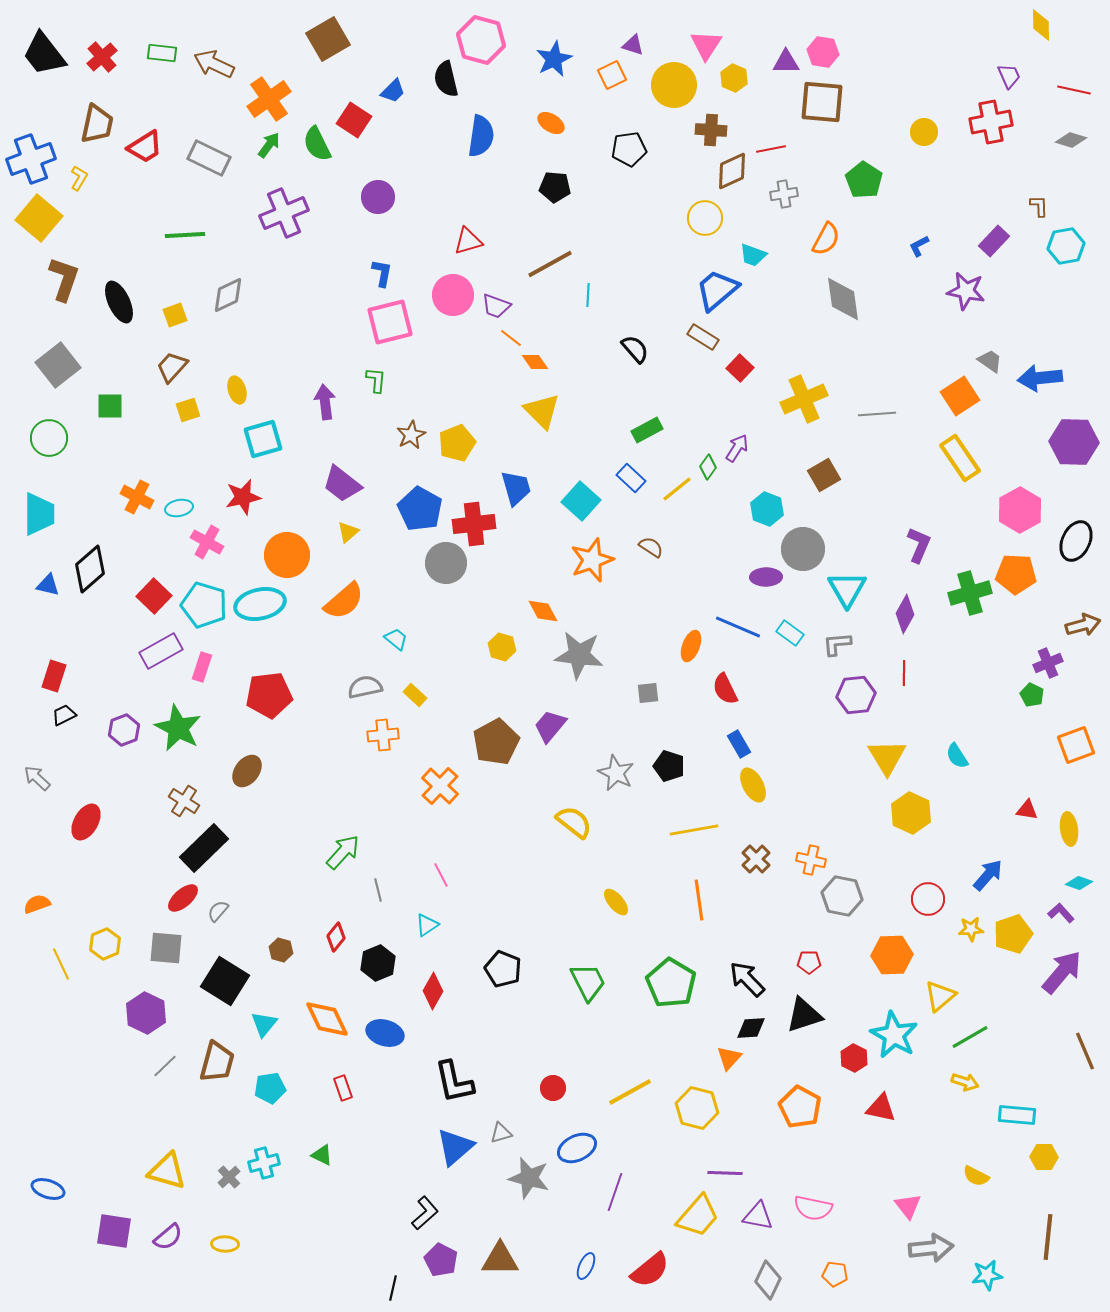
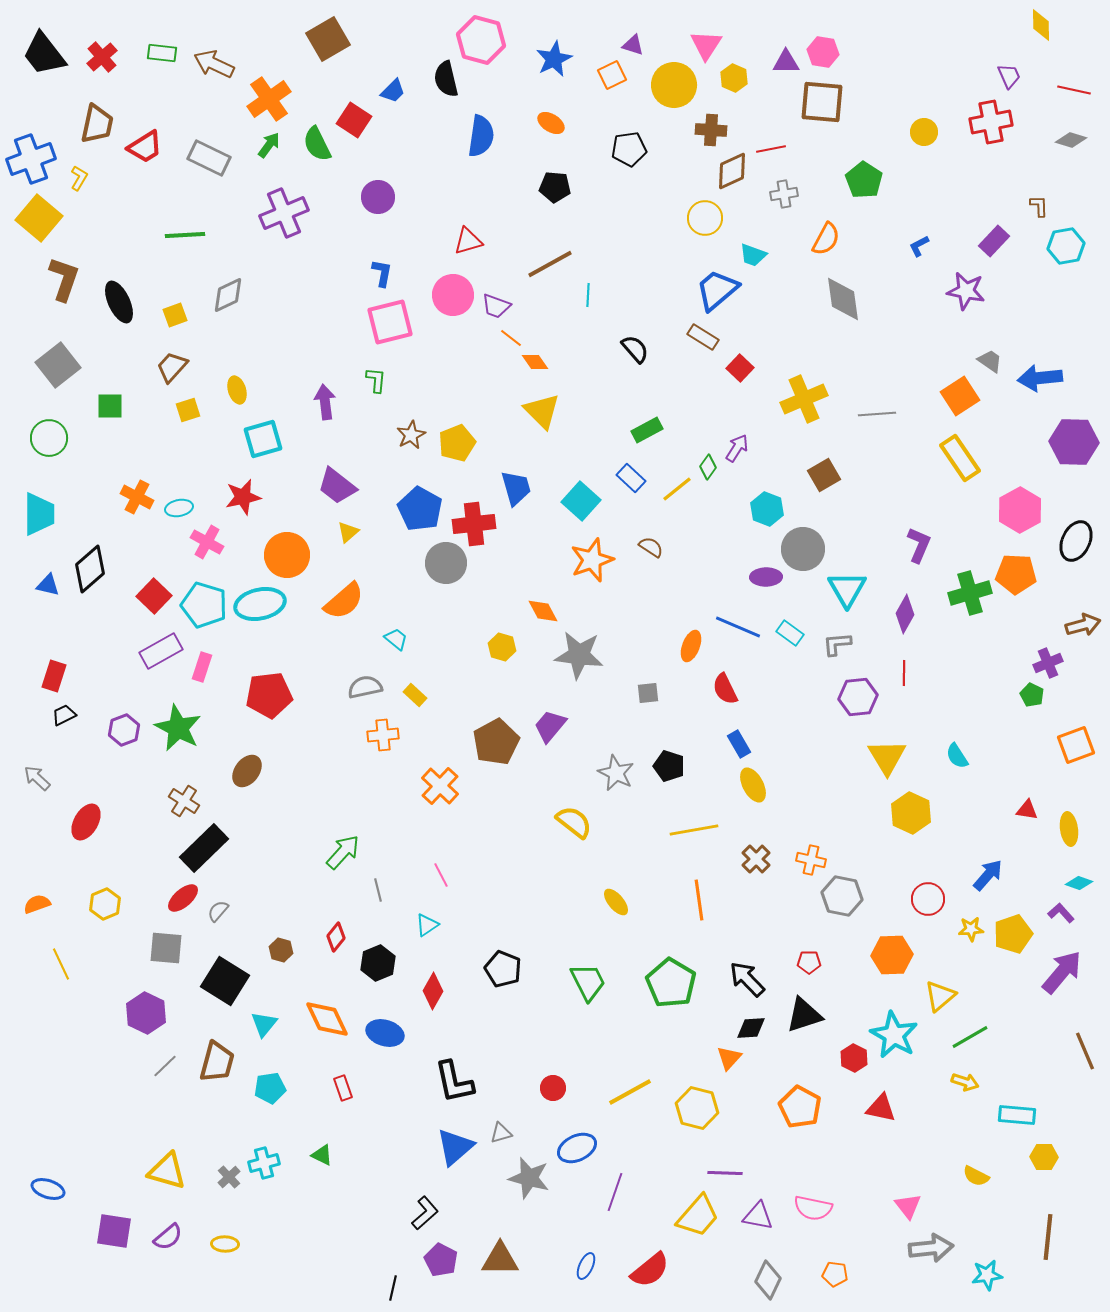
purple trapezoid at (342, 484): moved 5 px left, 2 px down
purple hexagon at (856, 695): moved 2 px right, 2 px down
yellow hexagon at (105, 944): moved 40 px up
